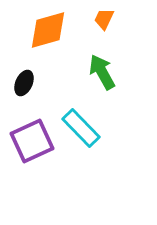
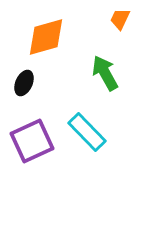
orange trapezoid: moved 16 px right
orange diamond: moved 2 px left, 7 px down
green arrow: moved 3 px right, 1 px down
cyan rectangle: moved 6 px right, 4 px down
